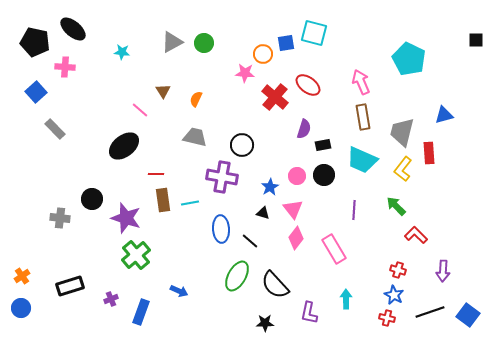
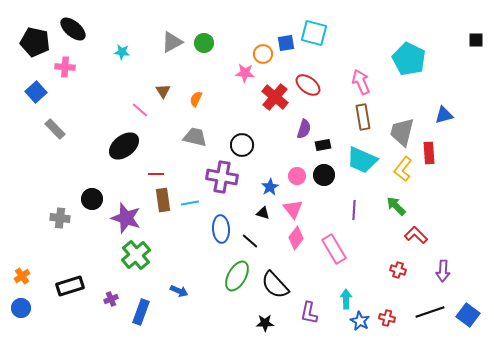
blue star at (394, 295): moved 34 px left, 26 px down
